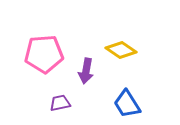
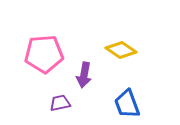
purple arrow: moved 2 px left, 4 px down
blue trapezoid: rotated 12 degrees clockwise
